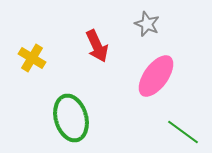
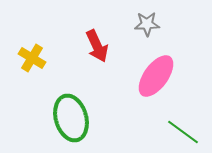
gray star: rotated 25 degrees counterclockwise
